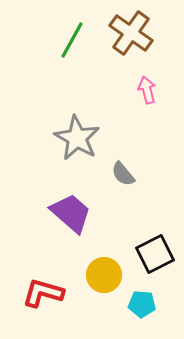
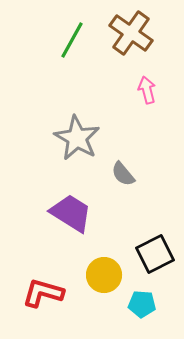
purple trapezoid: rotated 9 degrees counterclockwise
